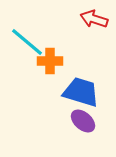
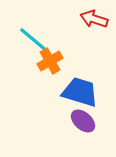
cyan line: moved 8 px right, 1 px up
orange cross: rotated 30 degrees counterclockwise
blue trapezoid: moved 1 px left
